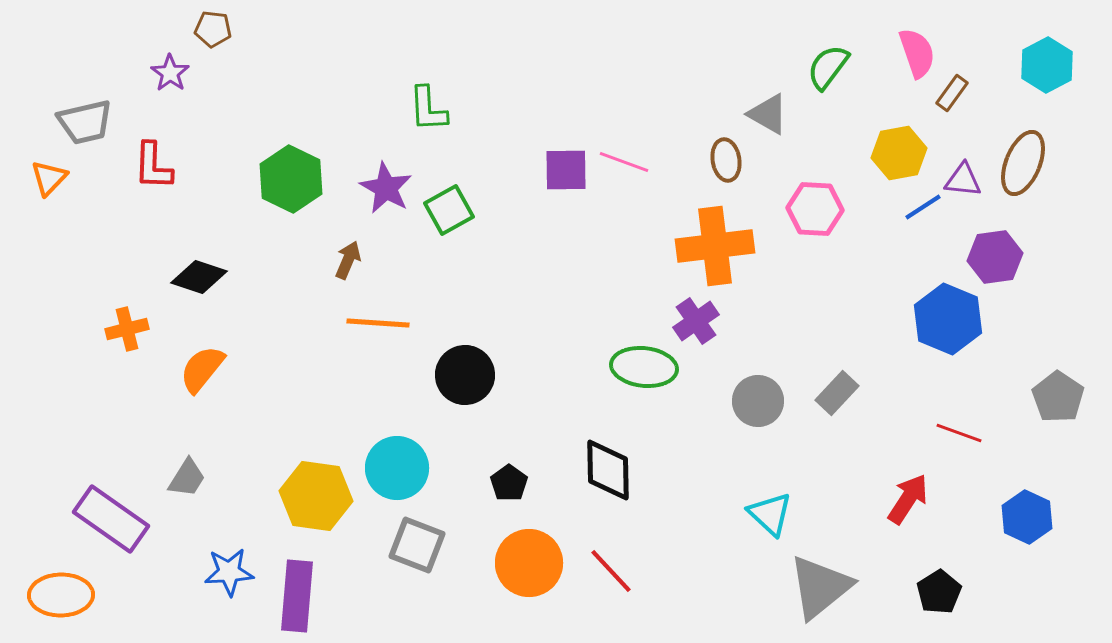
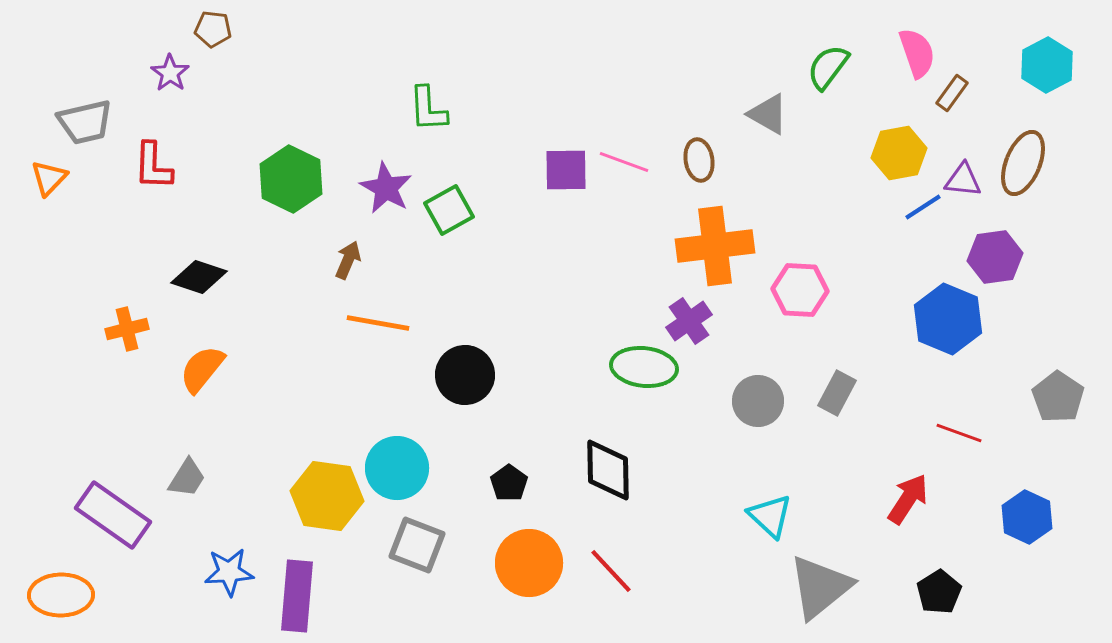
brown ellipse at (726, 160): moved 27 px left
pink hexagon at (815, 209): moved 15 px left, 81 px down
purple cross at (696, 321): moved 7 px left
orange line at (378, 323): rotated 6 degrees clockwise
gray rectangle at (837, 393): rotated 15 degrees counterclockwise
yellow hexagon at (316, 496): moved 11 px right
cyan triangle at (770, 514): moved 2 px down
purple rectangle at (111, 519): moved 2 px right, 4 px up
